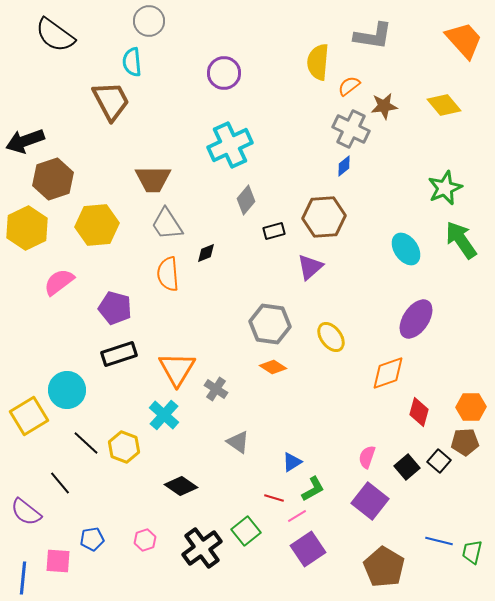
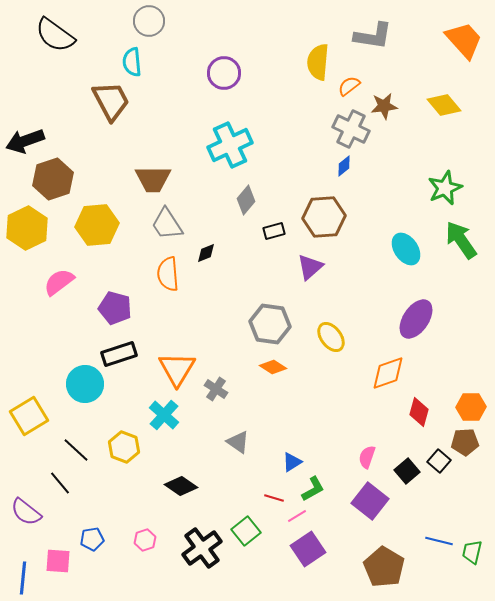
cyan circle at (67, 390): moved 18 px right, 6 px up
black line at (86, 443): moved 10 px left, 7 px down
black square at (407, 467): moved 4 px down
